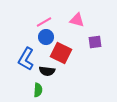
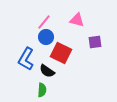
pink line: rotated 21 degrees counterclockwise
black semicircle: rotated 28 degrees clockwise
green semicircle: moved 4 px right
